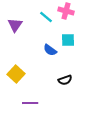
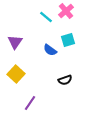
pink cross: rotated 35 degrees clockwise
purple triangle: moved 17 px down
cyan square: rotated 16 degrees counterclockwise
purple line: rotated 56 degrees counterclockwise
